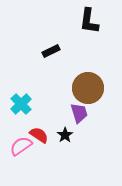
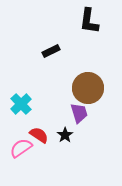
pink semicircle: moved 2 px down
